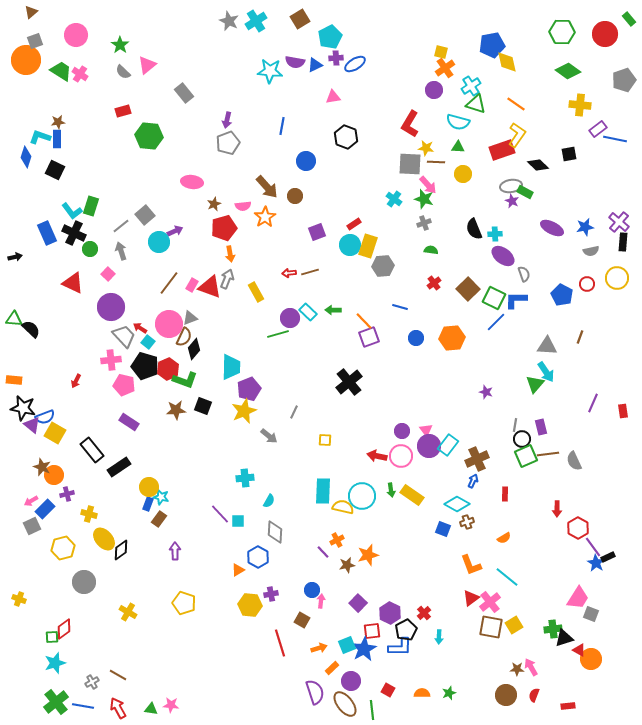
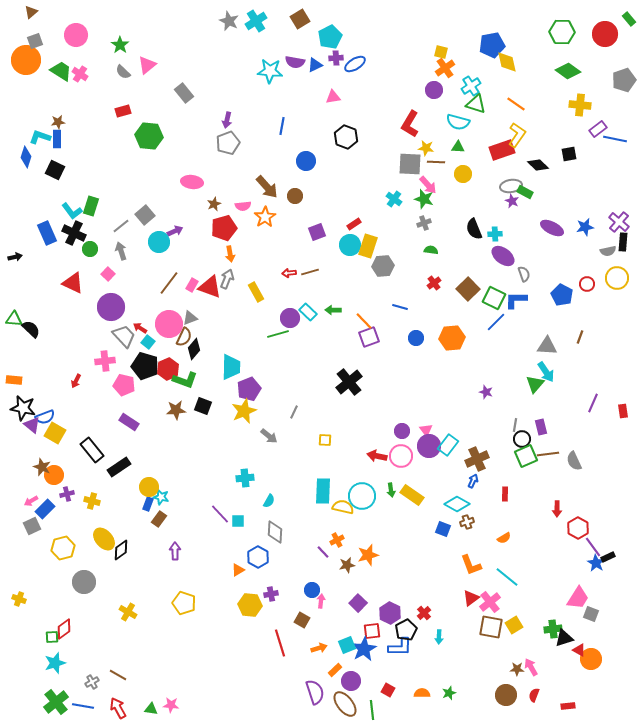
gray semicircle at (591, 251): moved 17 px right
pink cross at (111, 360): moved 6 px left, 1 px down
yellow cross at (89, 514): moved 3 px right, 13 px up
orange rectangle at (332, 668): moved 3 px right, 2 px down
